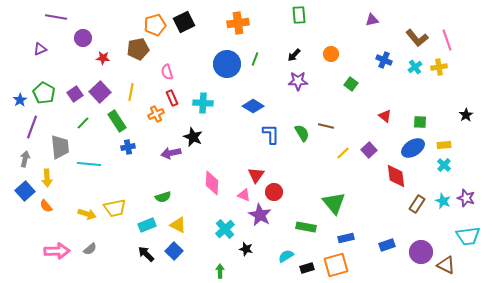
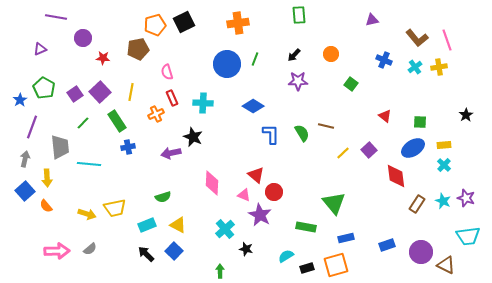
green pentagon at (44, 93): moved 5 px up
red triangle at (256, 175): rotated 24 degrees counterclockwise
